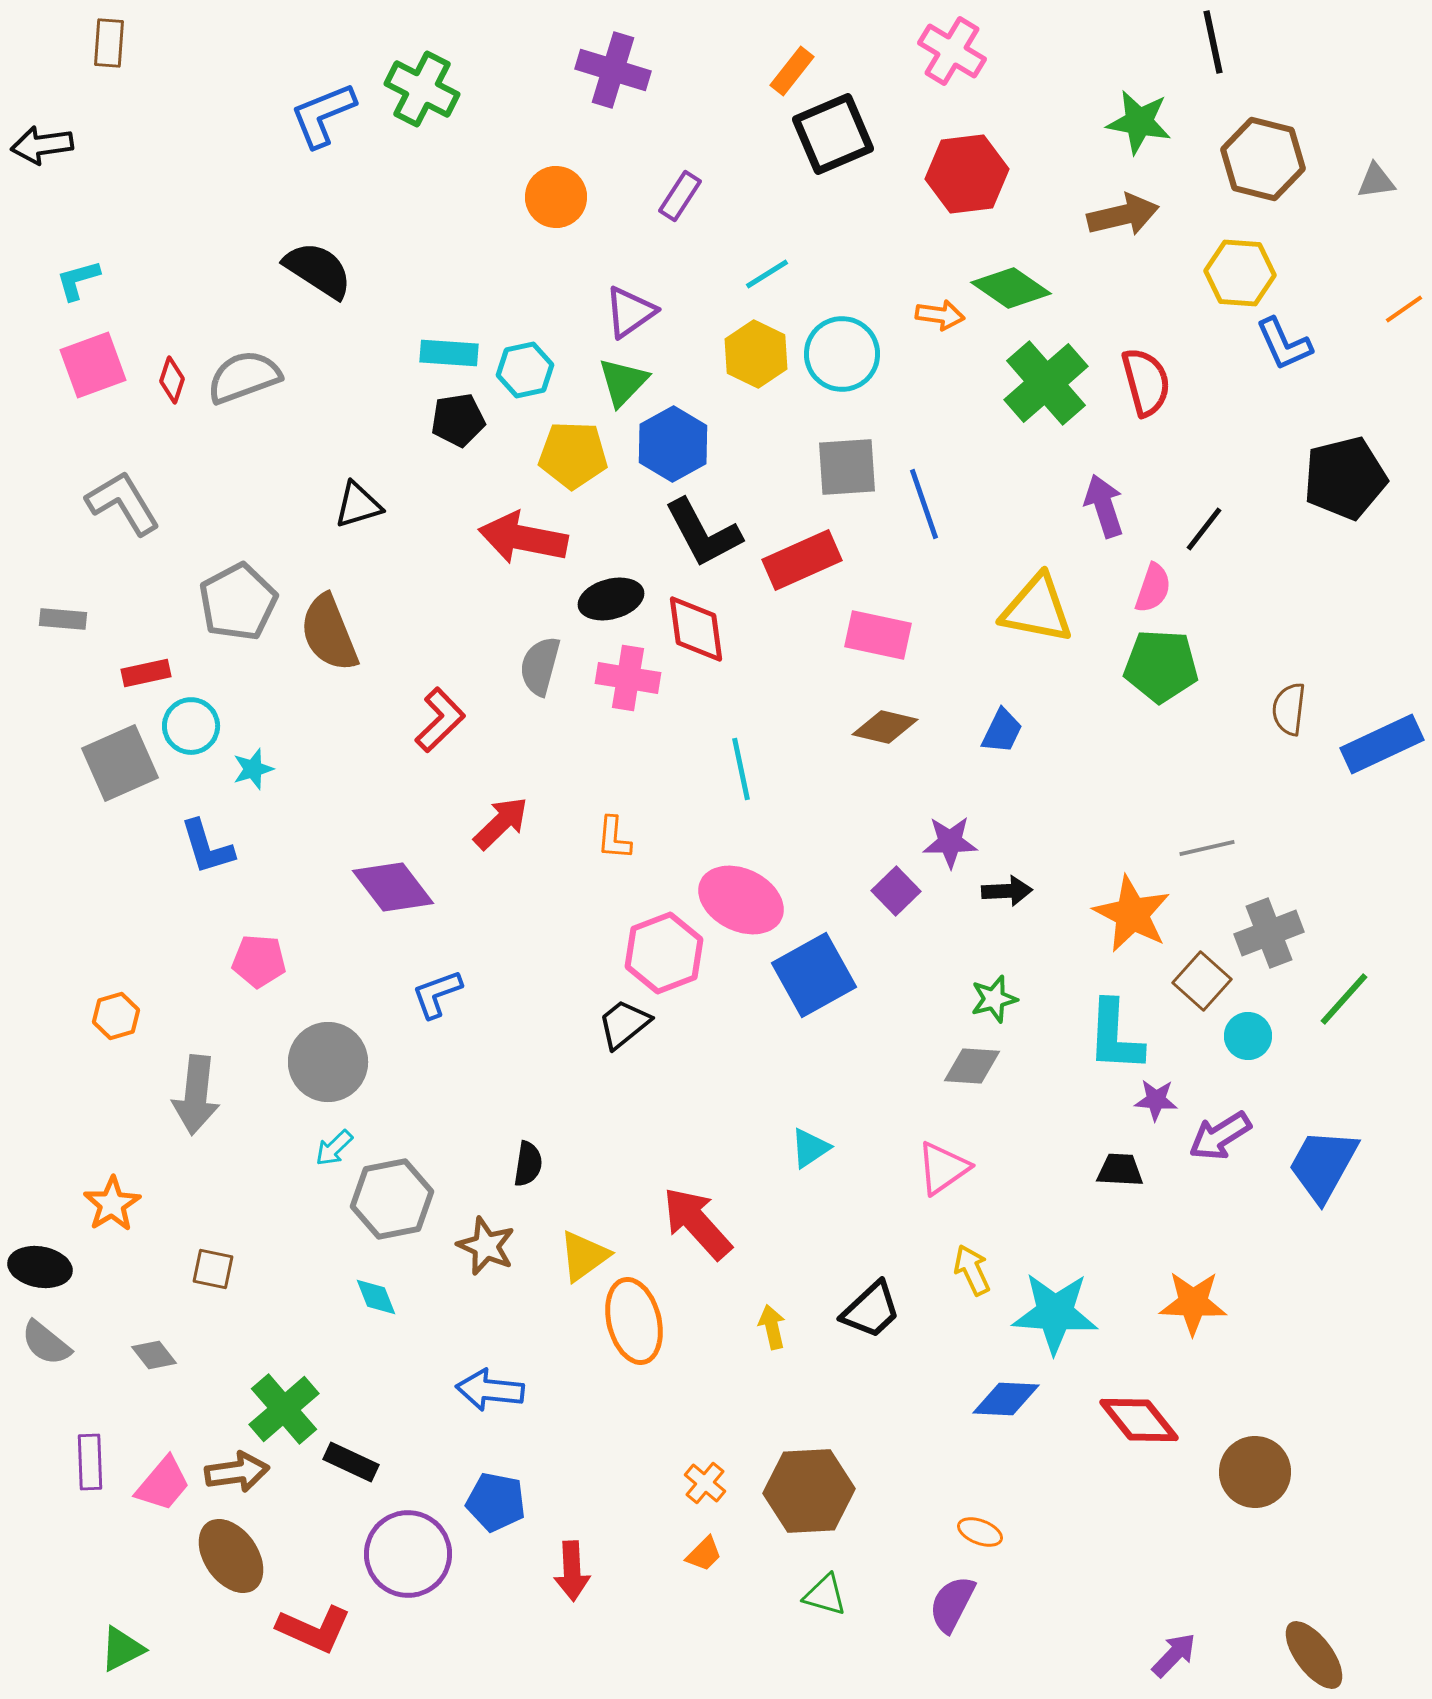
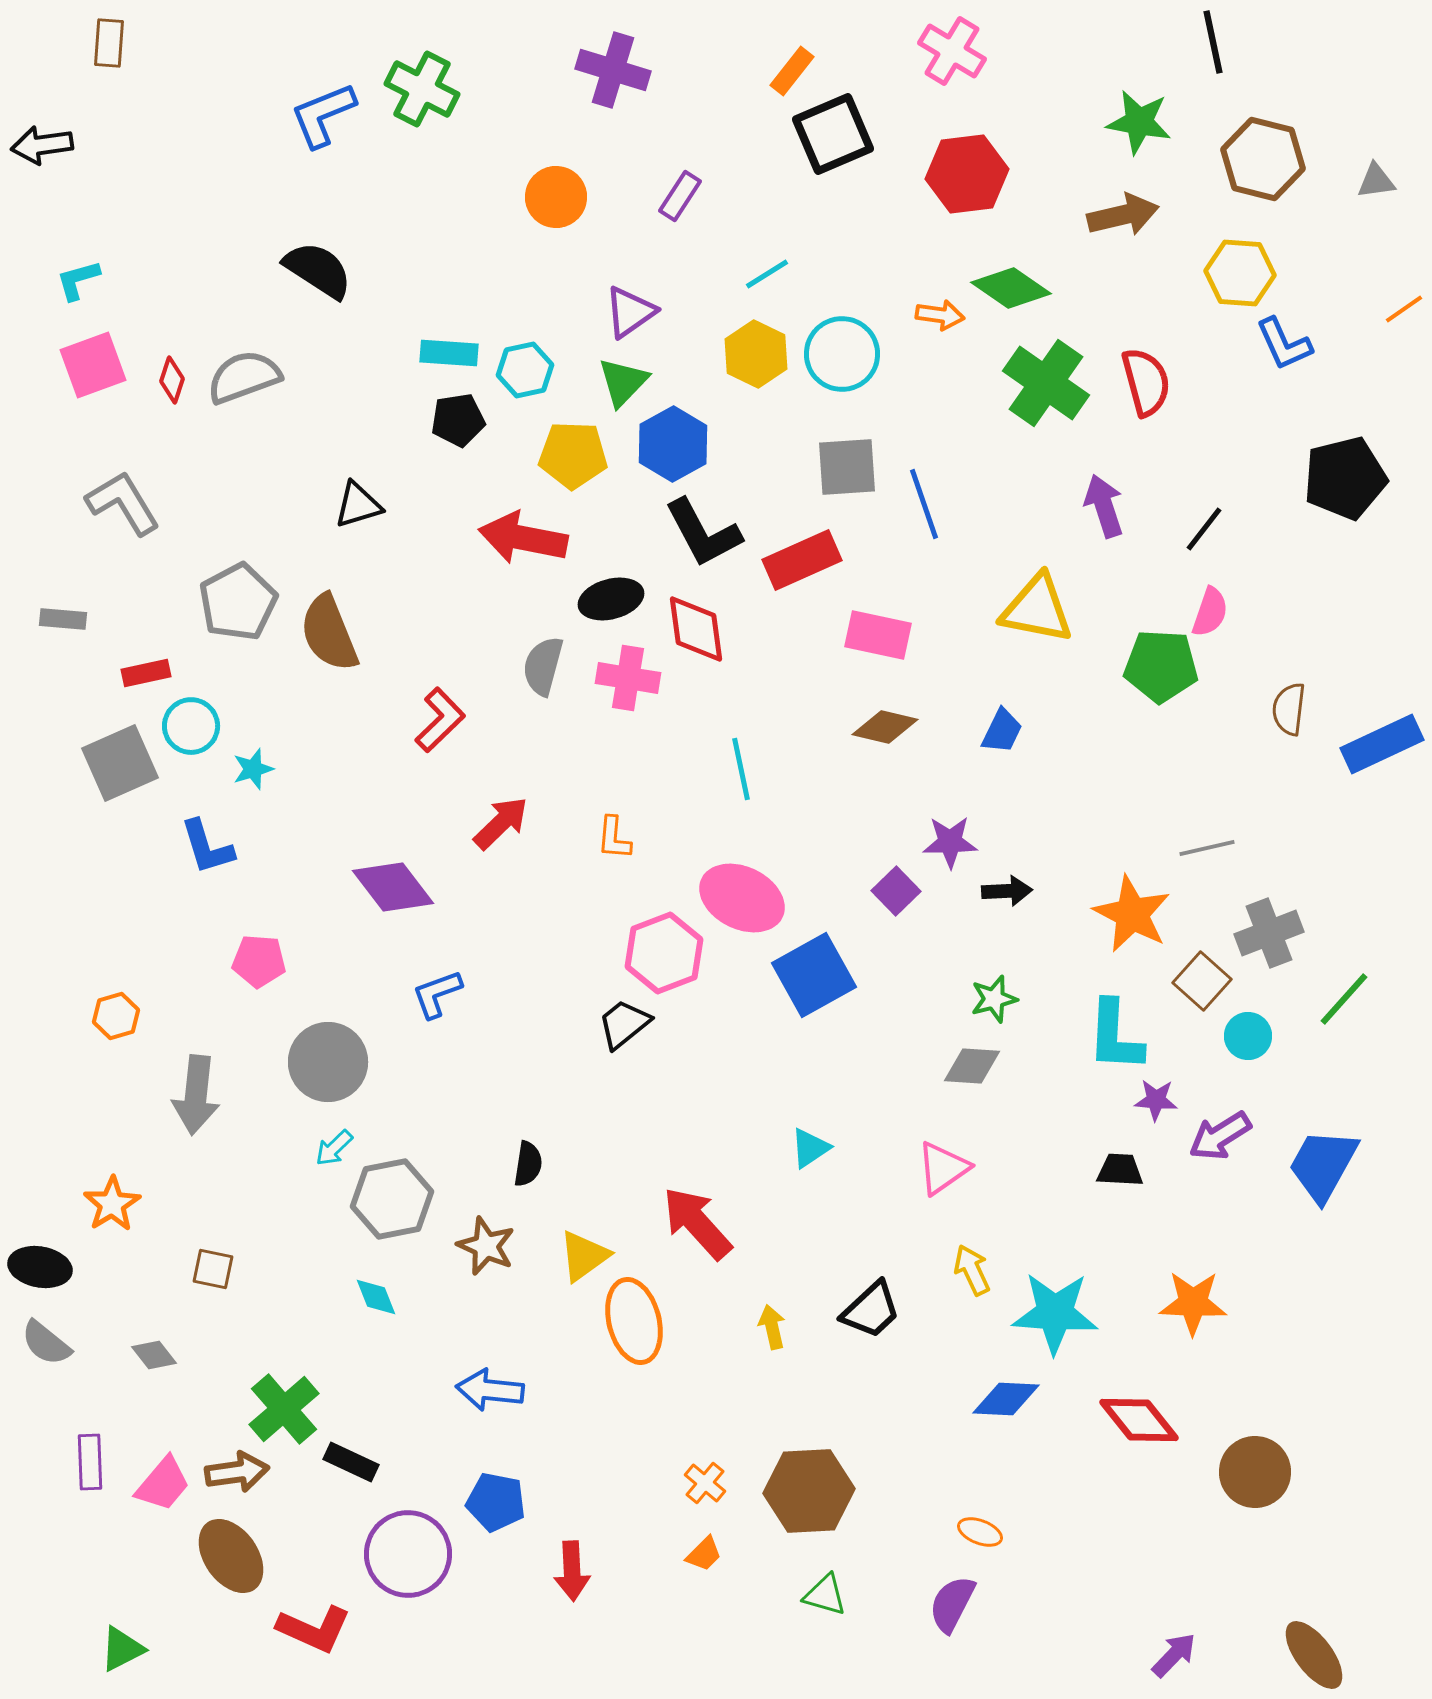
green cross at (1046, 383): rotated 14 degrees counterclockwise
pink semicircle at (1153, 588): moved 57 px right, 24 px down
gray semicircle at (540, 666): moved 3 px right
pink ellipse at (741, 900): moved 1 px right, 2 px up
